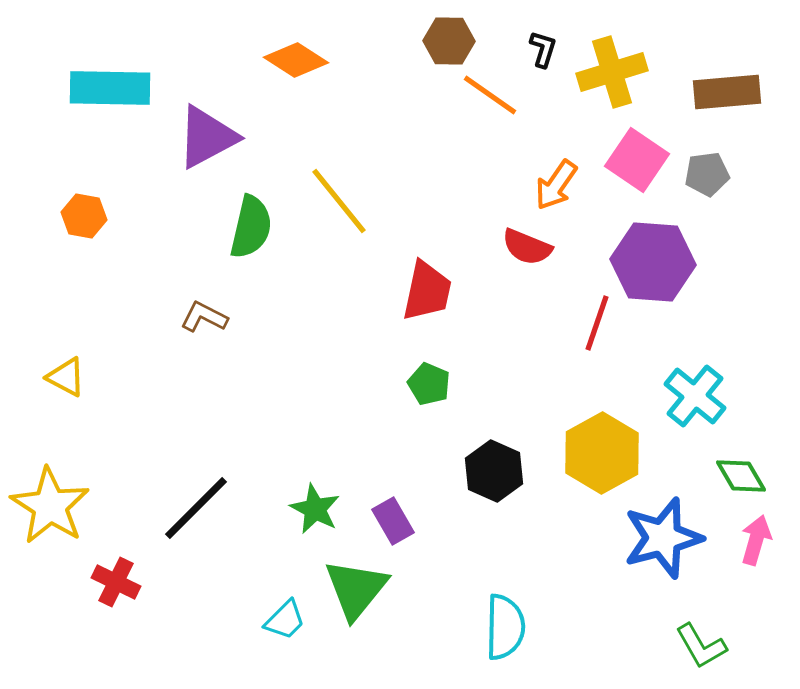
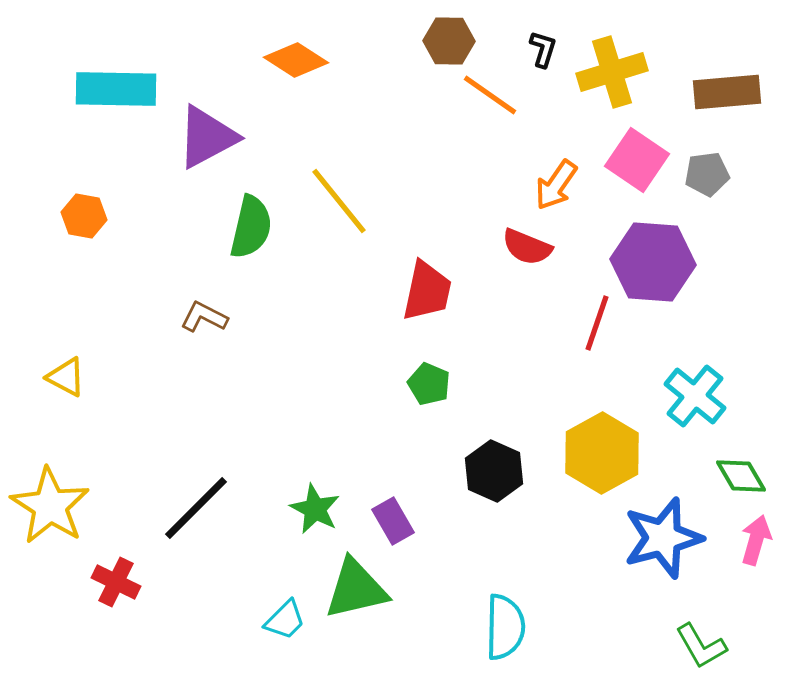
cyan rectangle: moved 6 px right, 1 px down
green triangle: rotated 38 degrees clockwise
